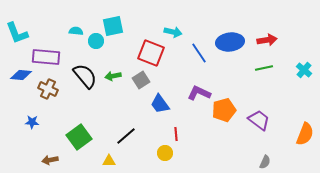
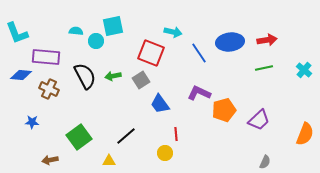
black semicircle: rotated 12 degrees clockwise
brown cross: moved 1 px right
purple trapezoid: rotated 100 degrees clockwise
